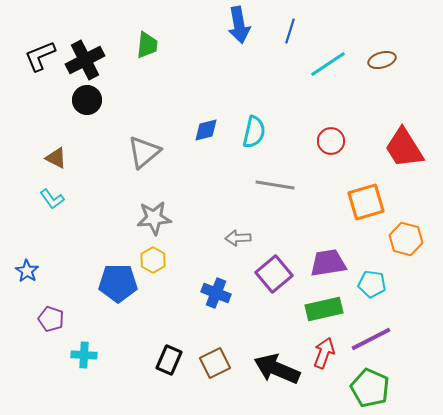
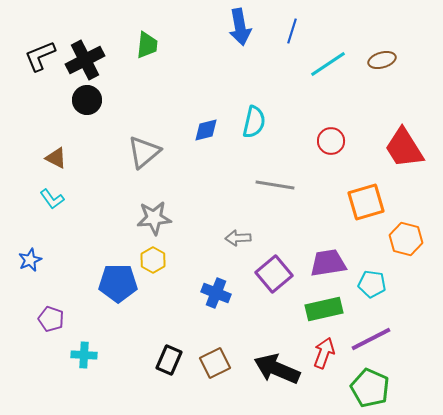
blue arrow: moved 1 px right, 2 px down
blue line: moved 2 px right
cyan semicircle: moved 10 px up
blue star: moved 3 px right, 11 px up; rotated 15 degrees clockwise
